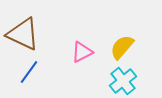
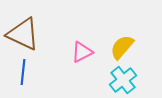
blue line: moved 6 px left; rotated 30 degrees counterclockwise
cyan cross: moved 1 px up
